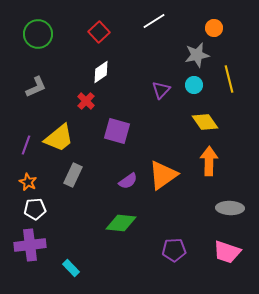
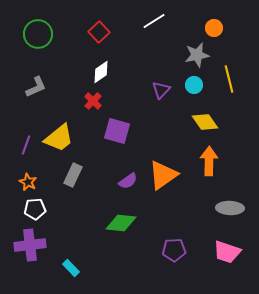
red cross: moved 7 px right
